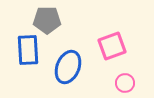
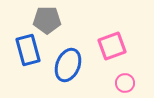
blue rectangle: rotated 12 degrees counterclockwise
blue ellipse: moved 2 px up
